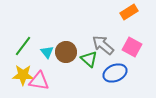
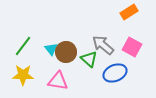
cyan triangle: moved 4 px right, 3 px up
pink triangle: moved 19 px right
